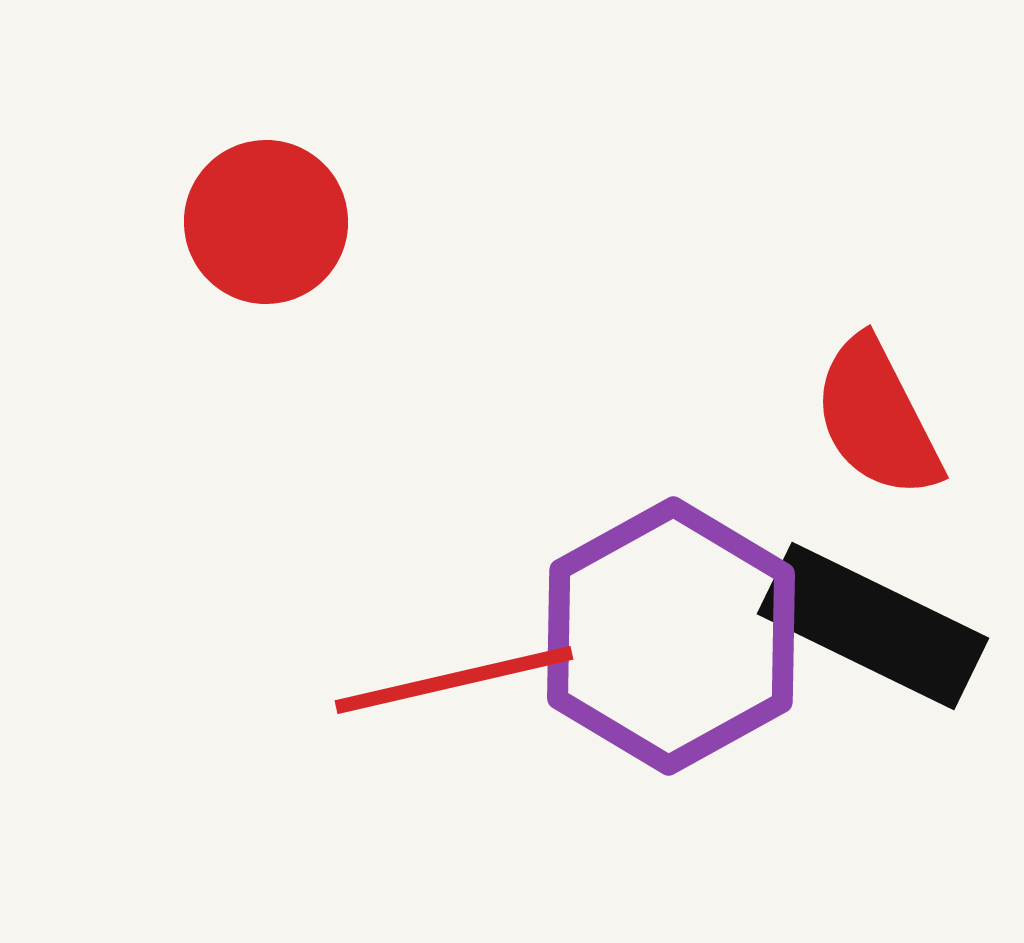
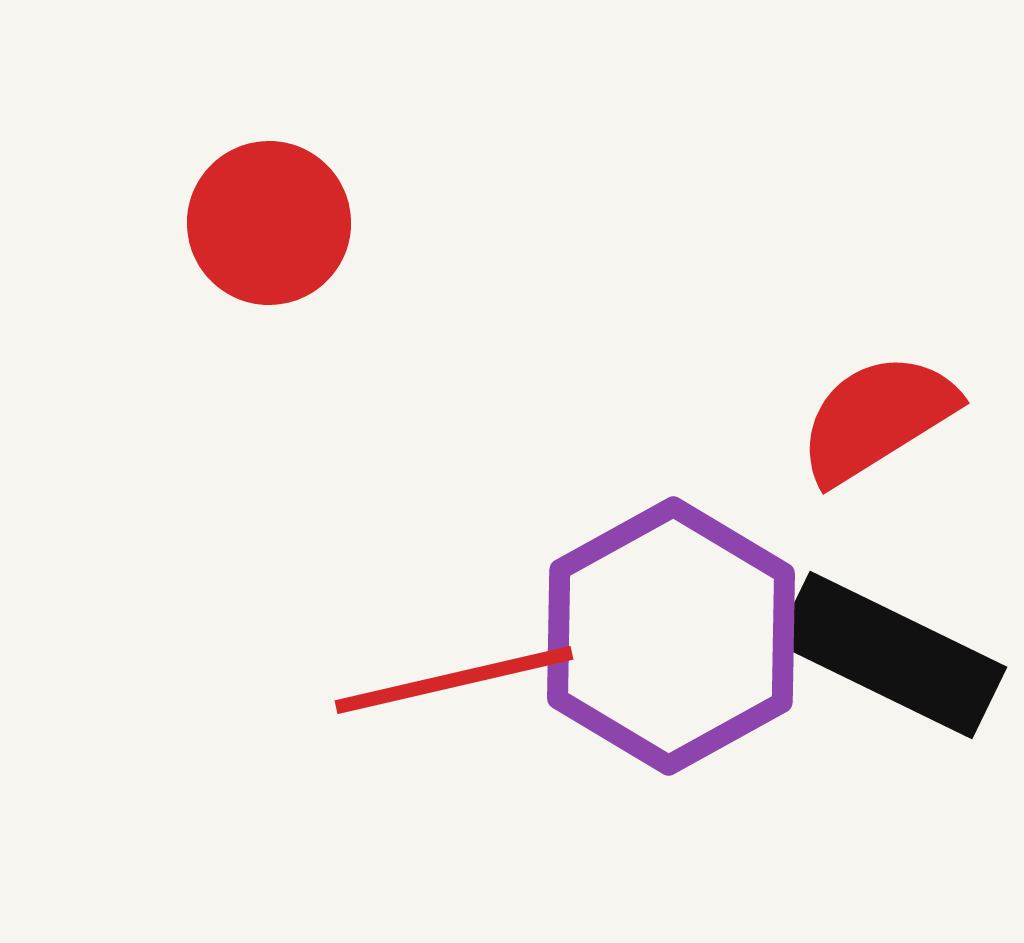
red circle: moved 3 px right, 1 px down
red semicircle: rotated 85 degrees clockwise
black rectangle: moved 18 px right, 29 px down
